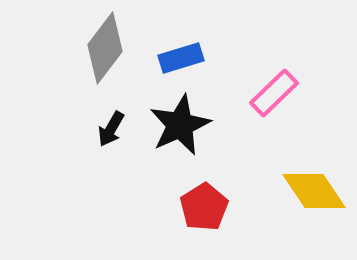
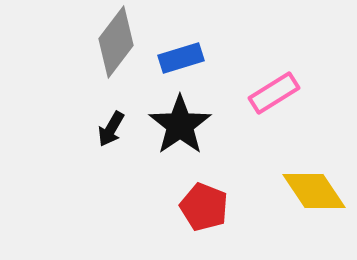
gray diamond: moved 11 px right, 6 px up
pink rectangle: rotated 12 degrees clockwise
black star: rotated 10 degrees counterclockwise
red pentagon: rotated 18 degrees counterclockwise
